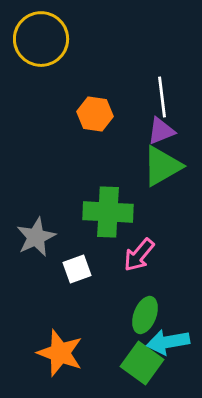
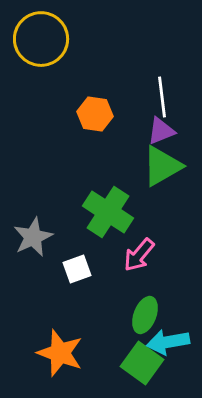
green cross: rotated 30 degrees clockwise
gray star: moved 3 px left
